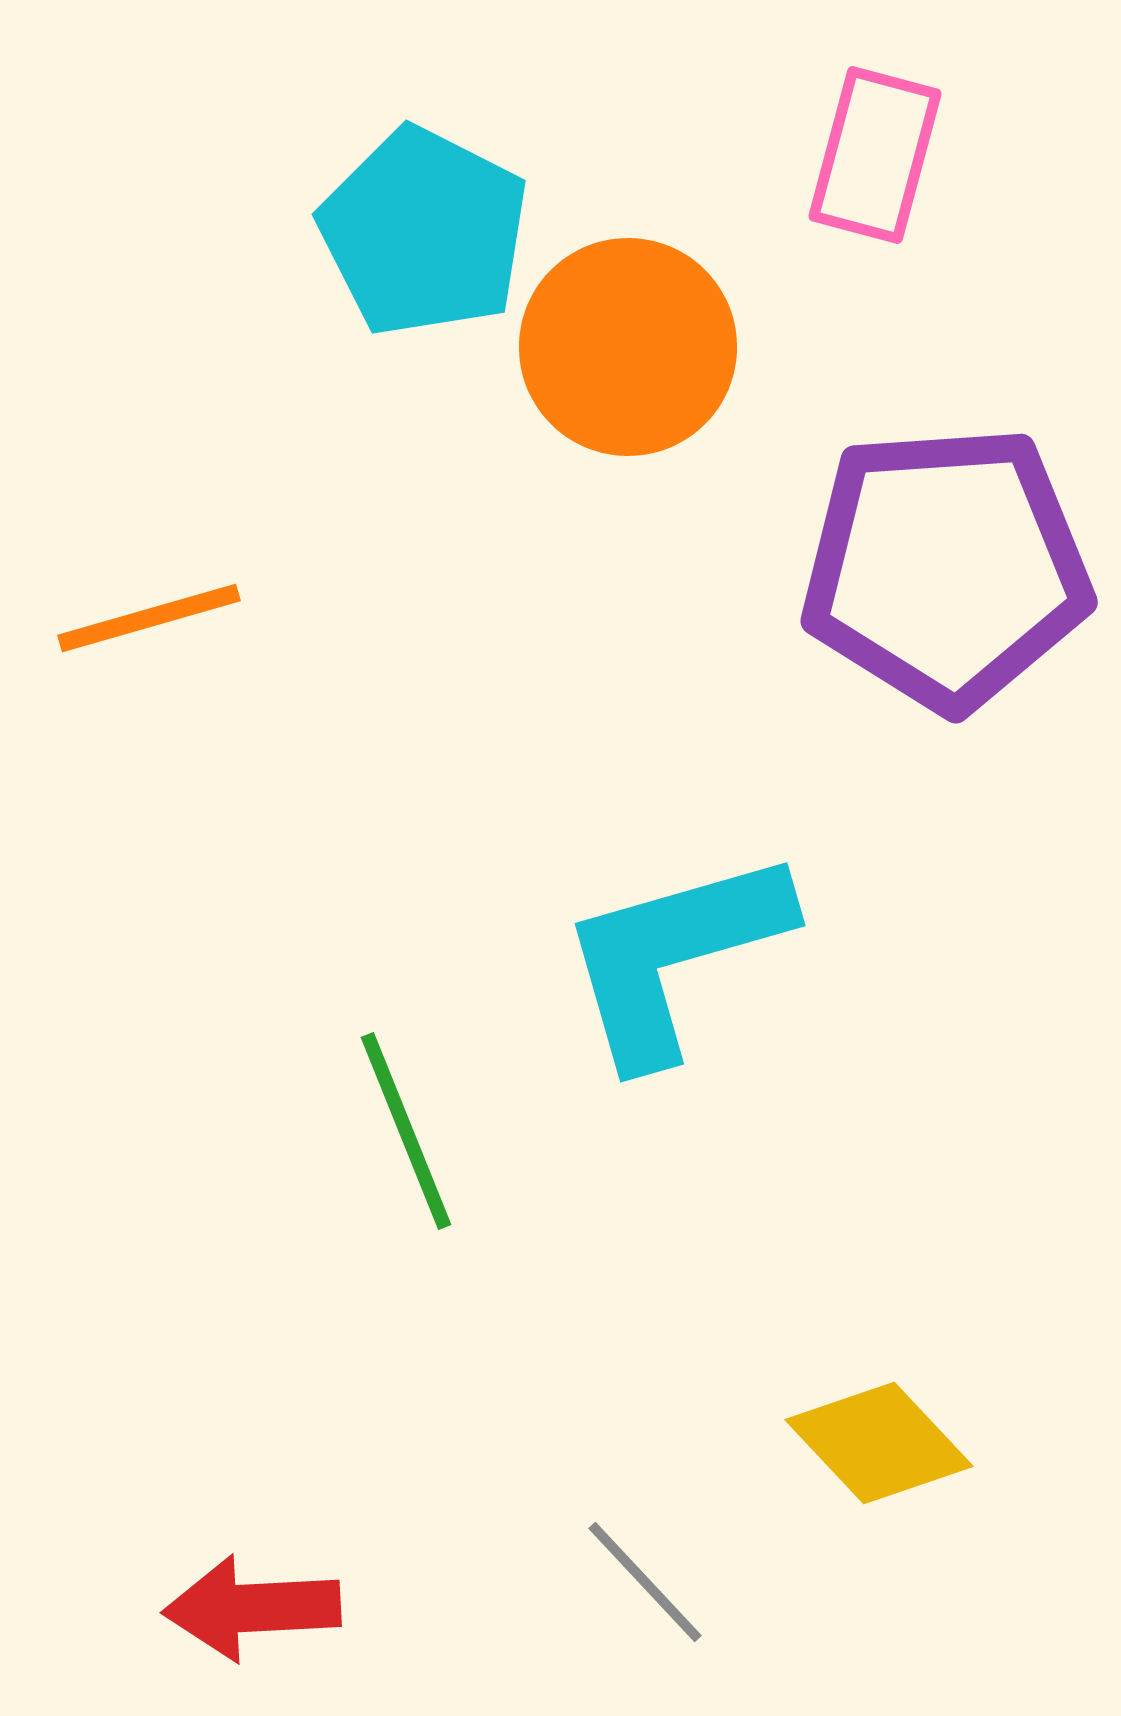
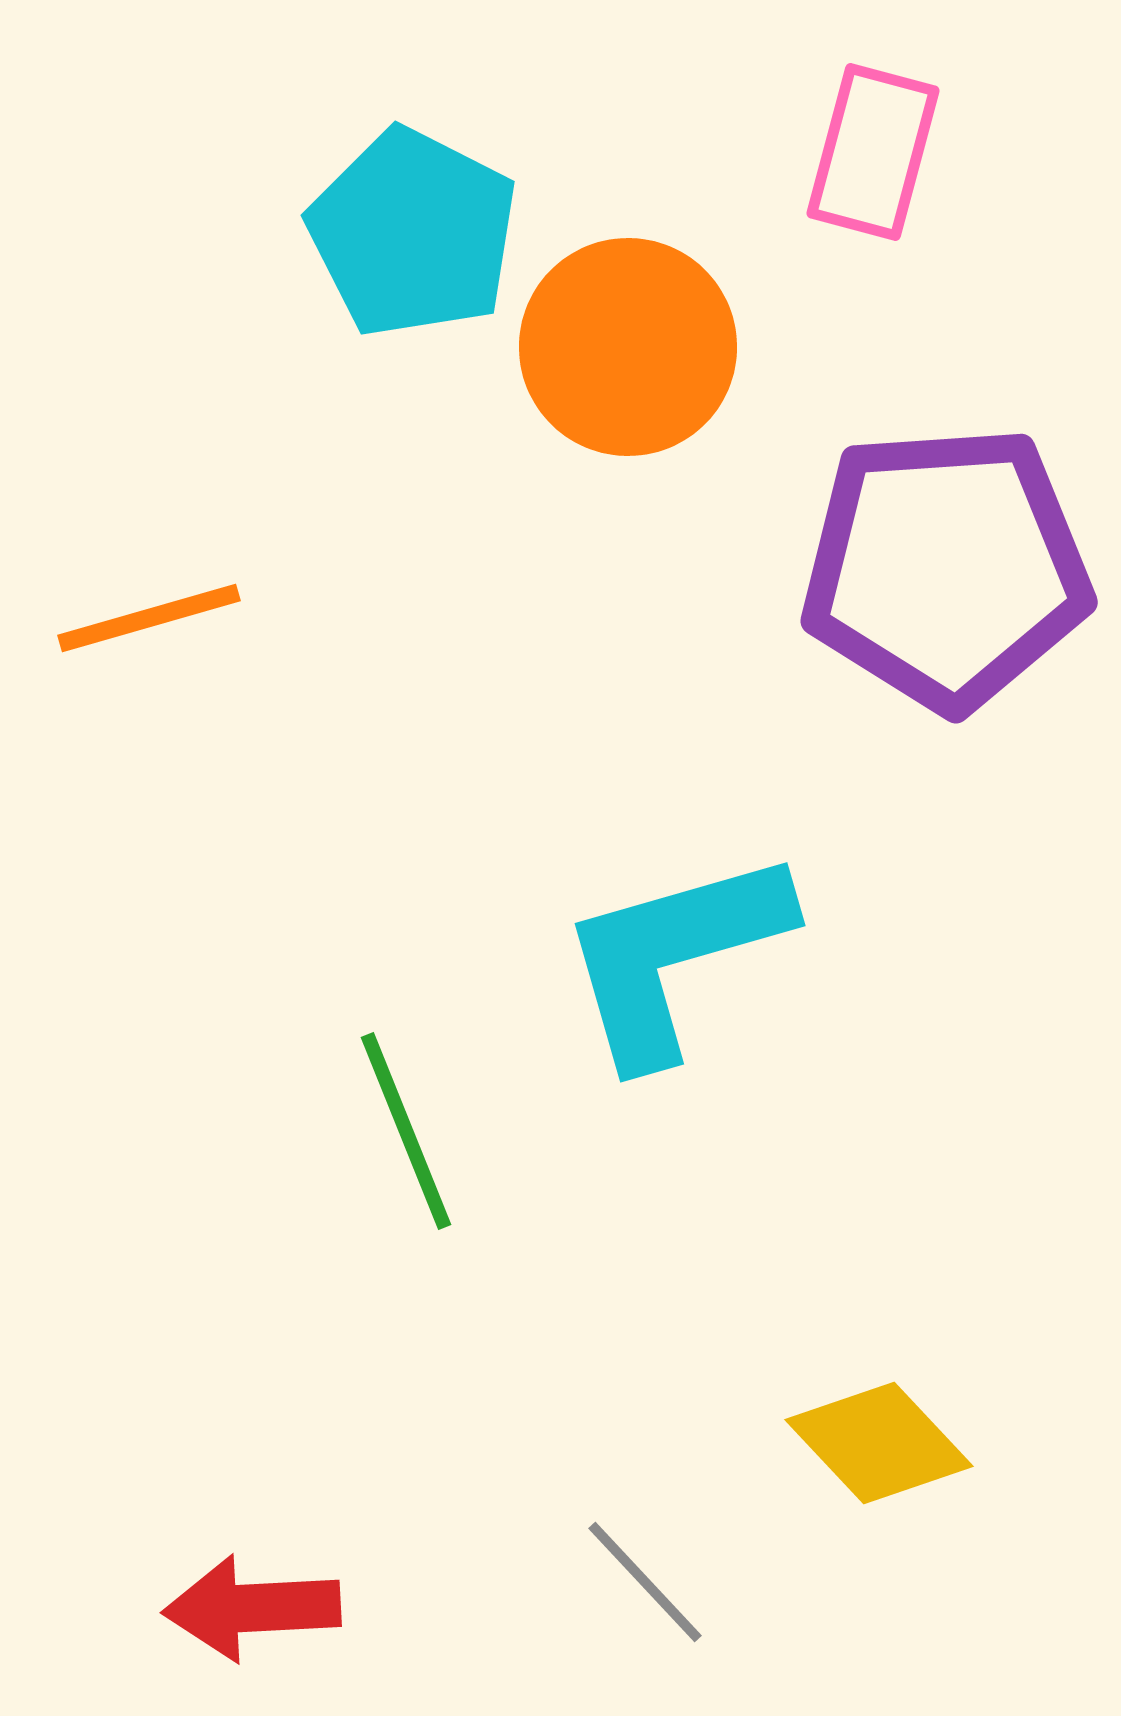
pink rectangle: moved 2 px left, 3 px up
cyan pentagon: moved 11 px left, 1 px down
